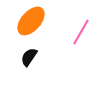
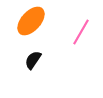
black semicircle: moved 4 px right, 3 px down
